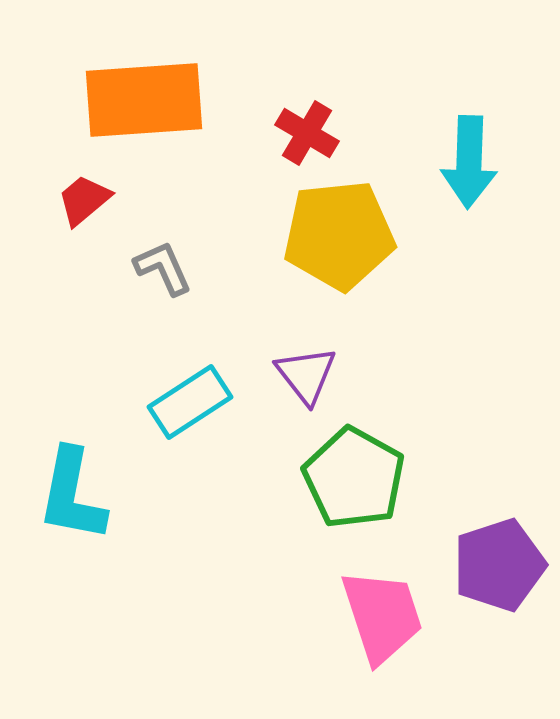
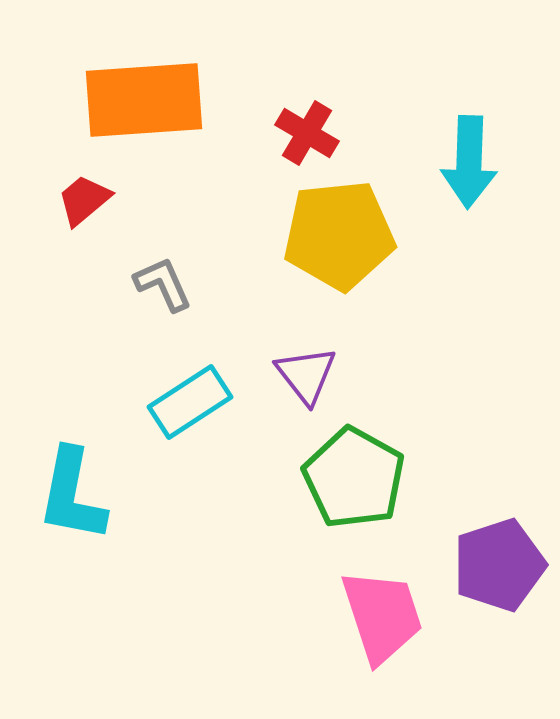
gray L-shape: moved 16 px down
